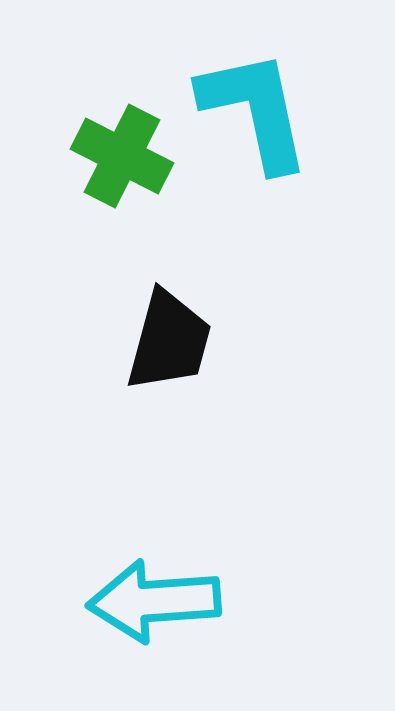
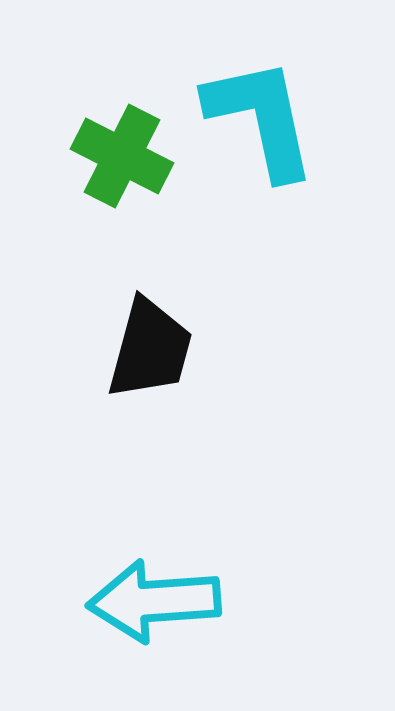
cyan L-shape: moved 6 px right, 8 px down
black trapezoid: moved 19 px left, 8 px down
